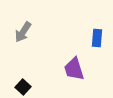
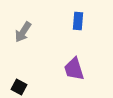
blue rectangle: moved 19 px left, 17 px up
black square: moved 4 px left; rotated 14 degrees counterclockwise
